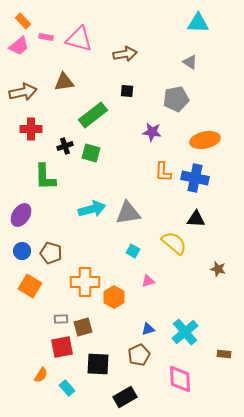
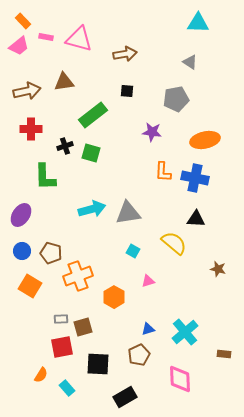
brown arrow at (23, 92): moved 4 px right, 1 px up
orange cross at (85, 282): moved 7 px left, 6 px up; rotated 20 degrees counterclockwise
